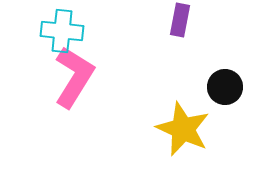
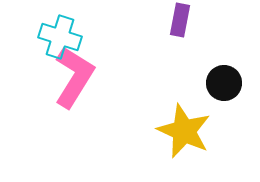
cyan cross: moved 2 px left, 6 px down; rotated 12 degrees clockwise
black circle: moved 1 px left, 4 px up
yellow star: moved 1 px right, 2 px down
